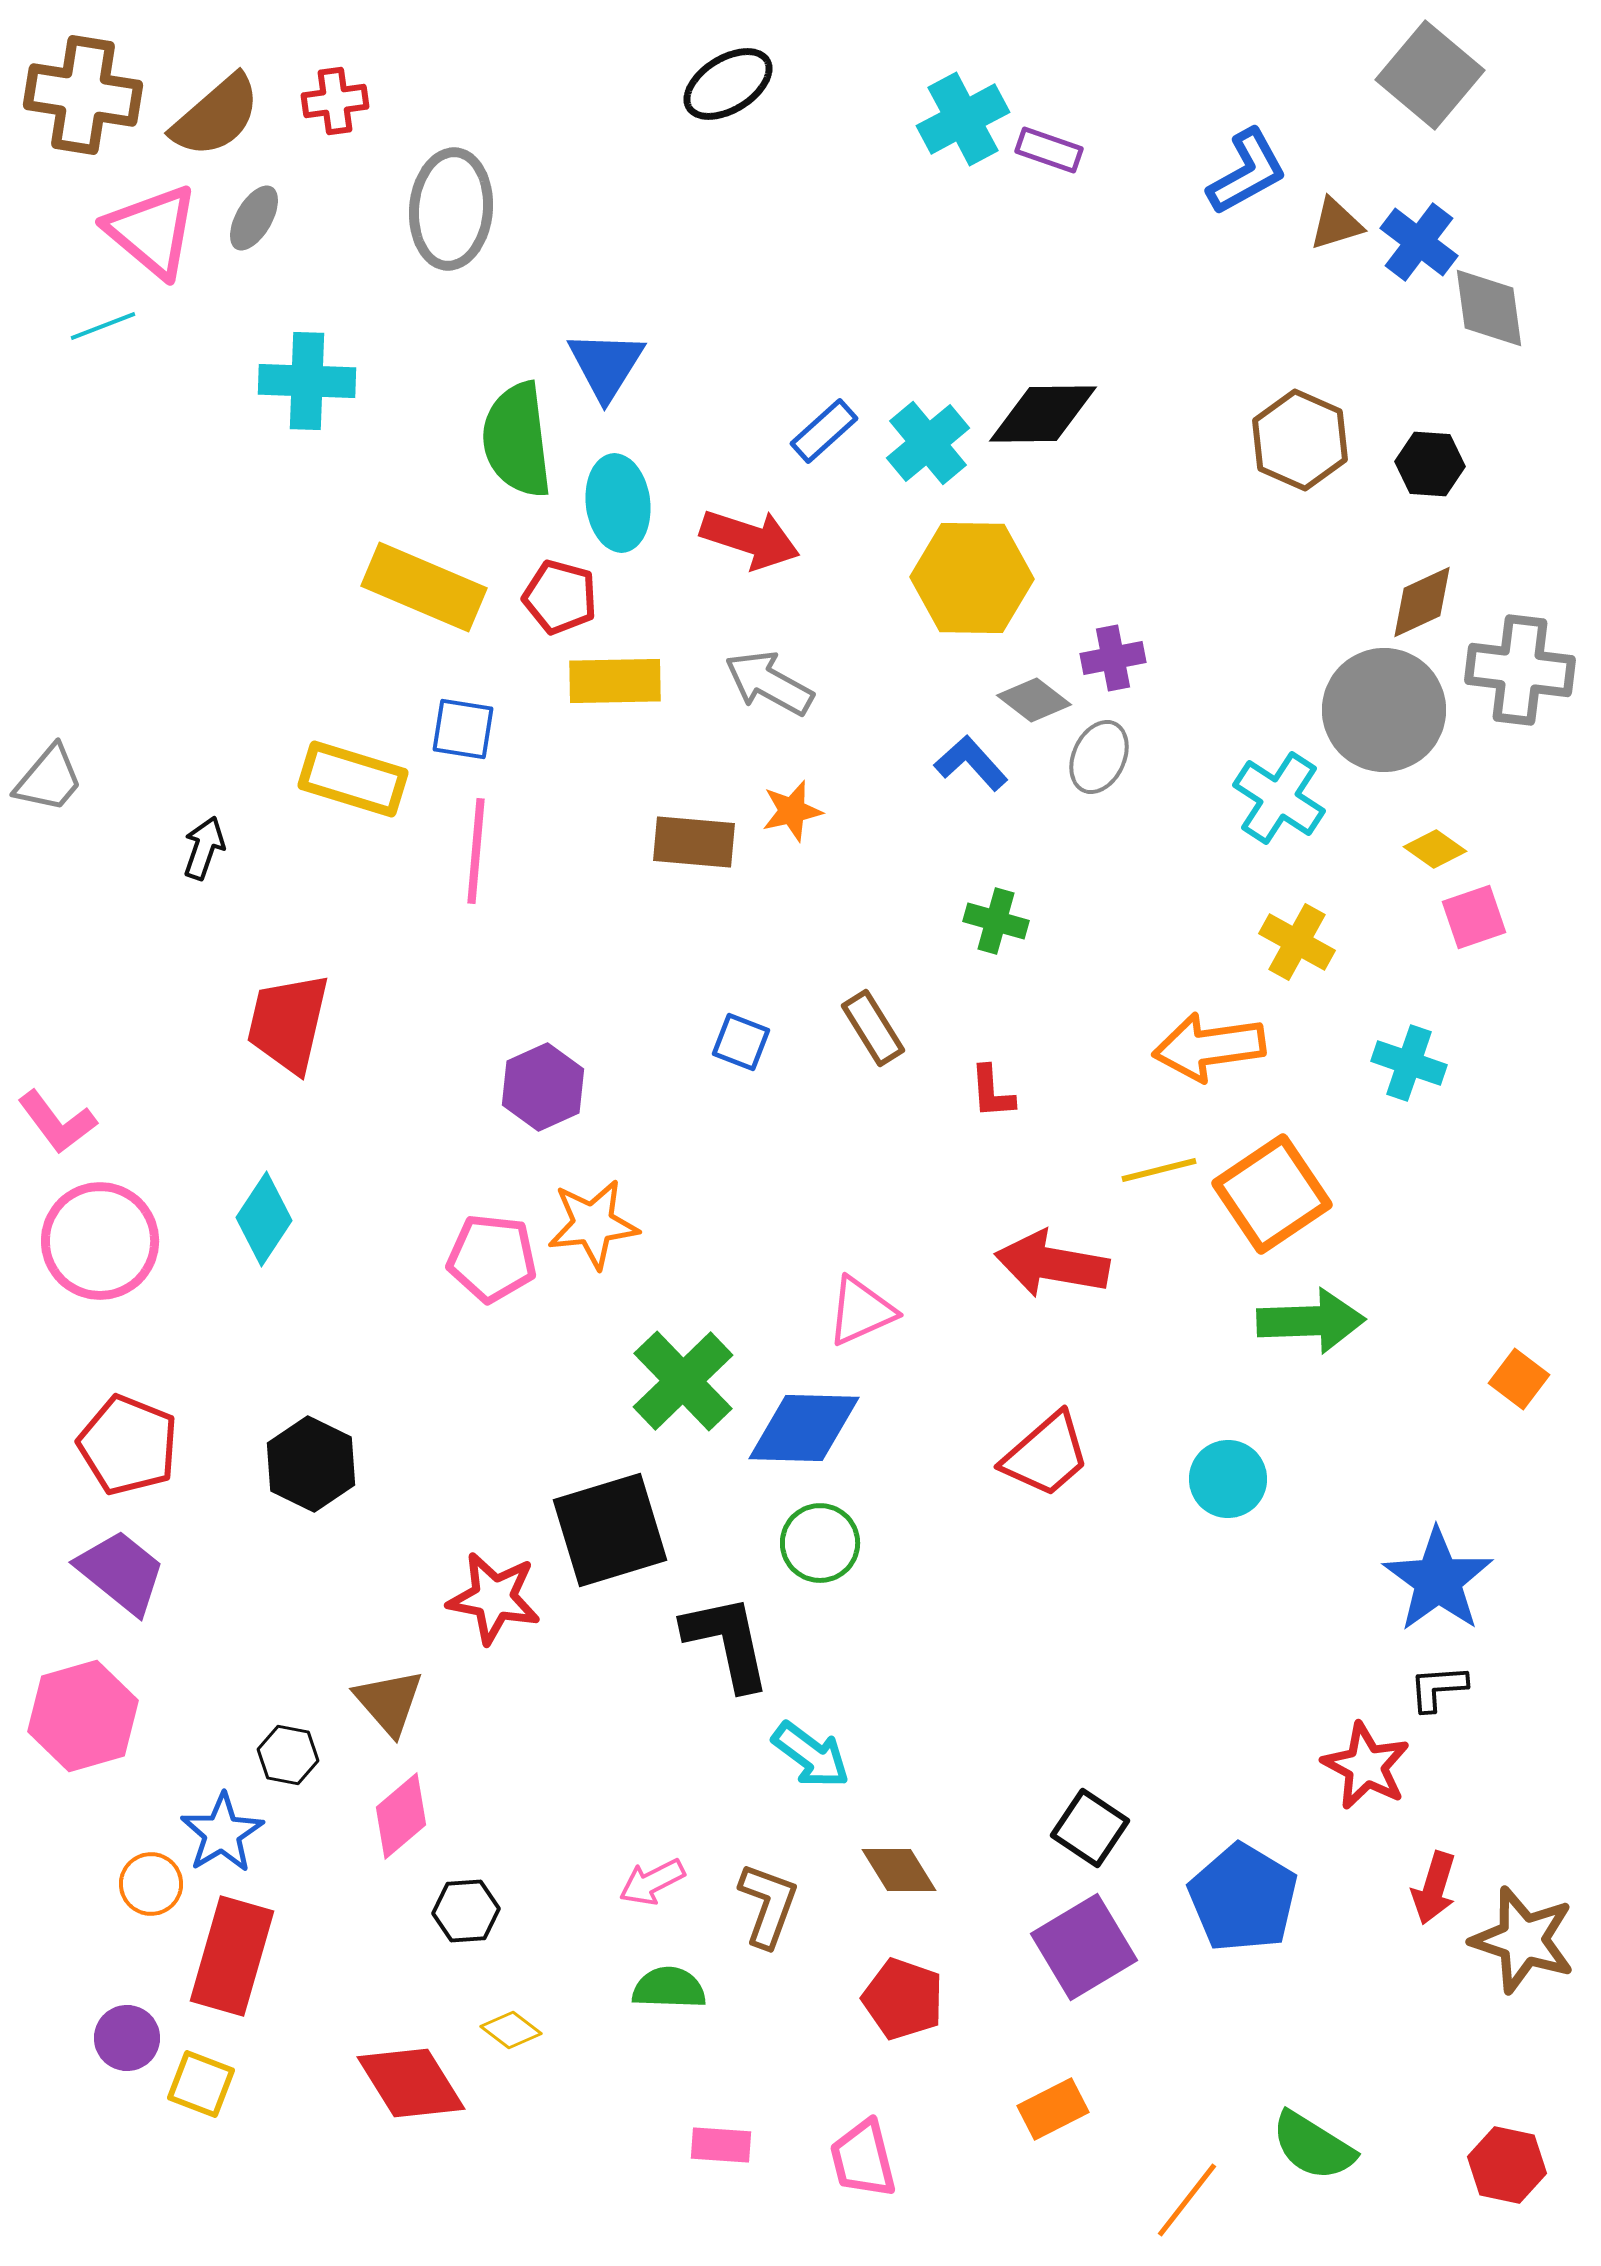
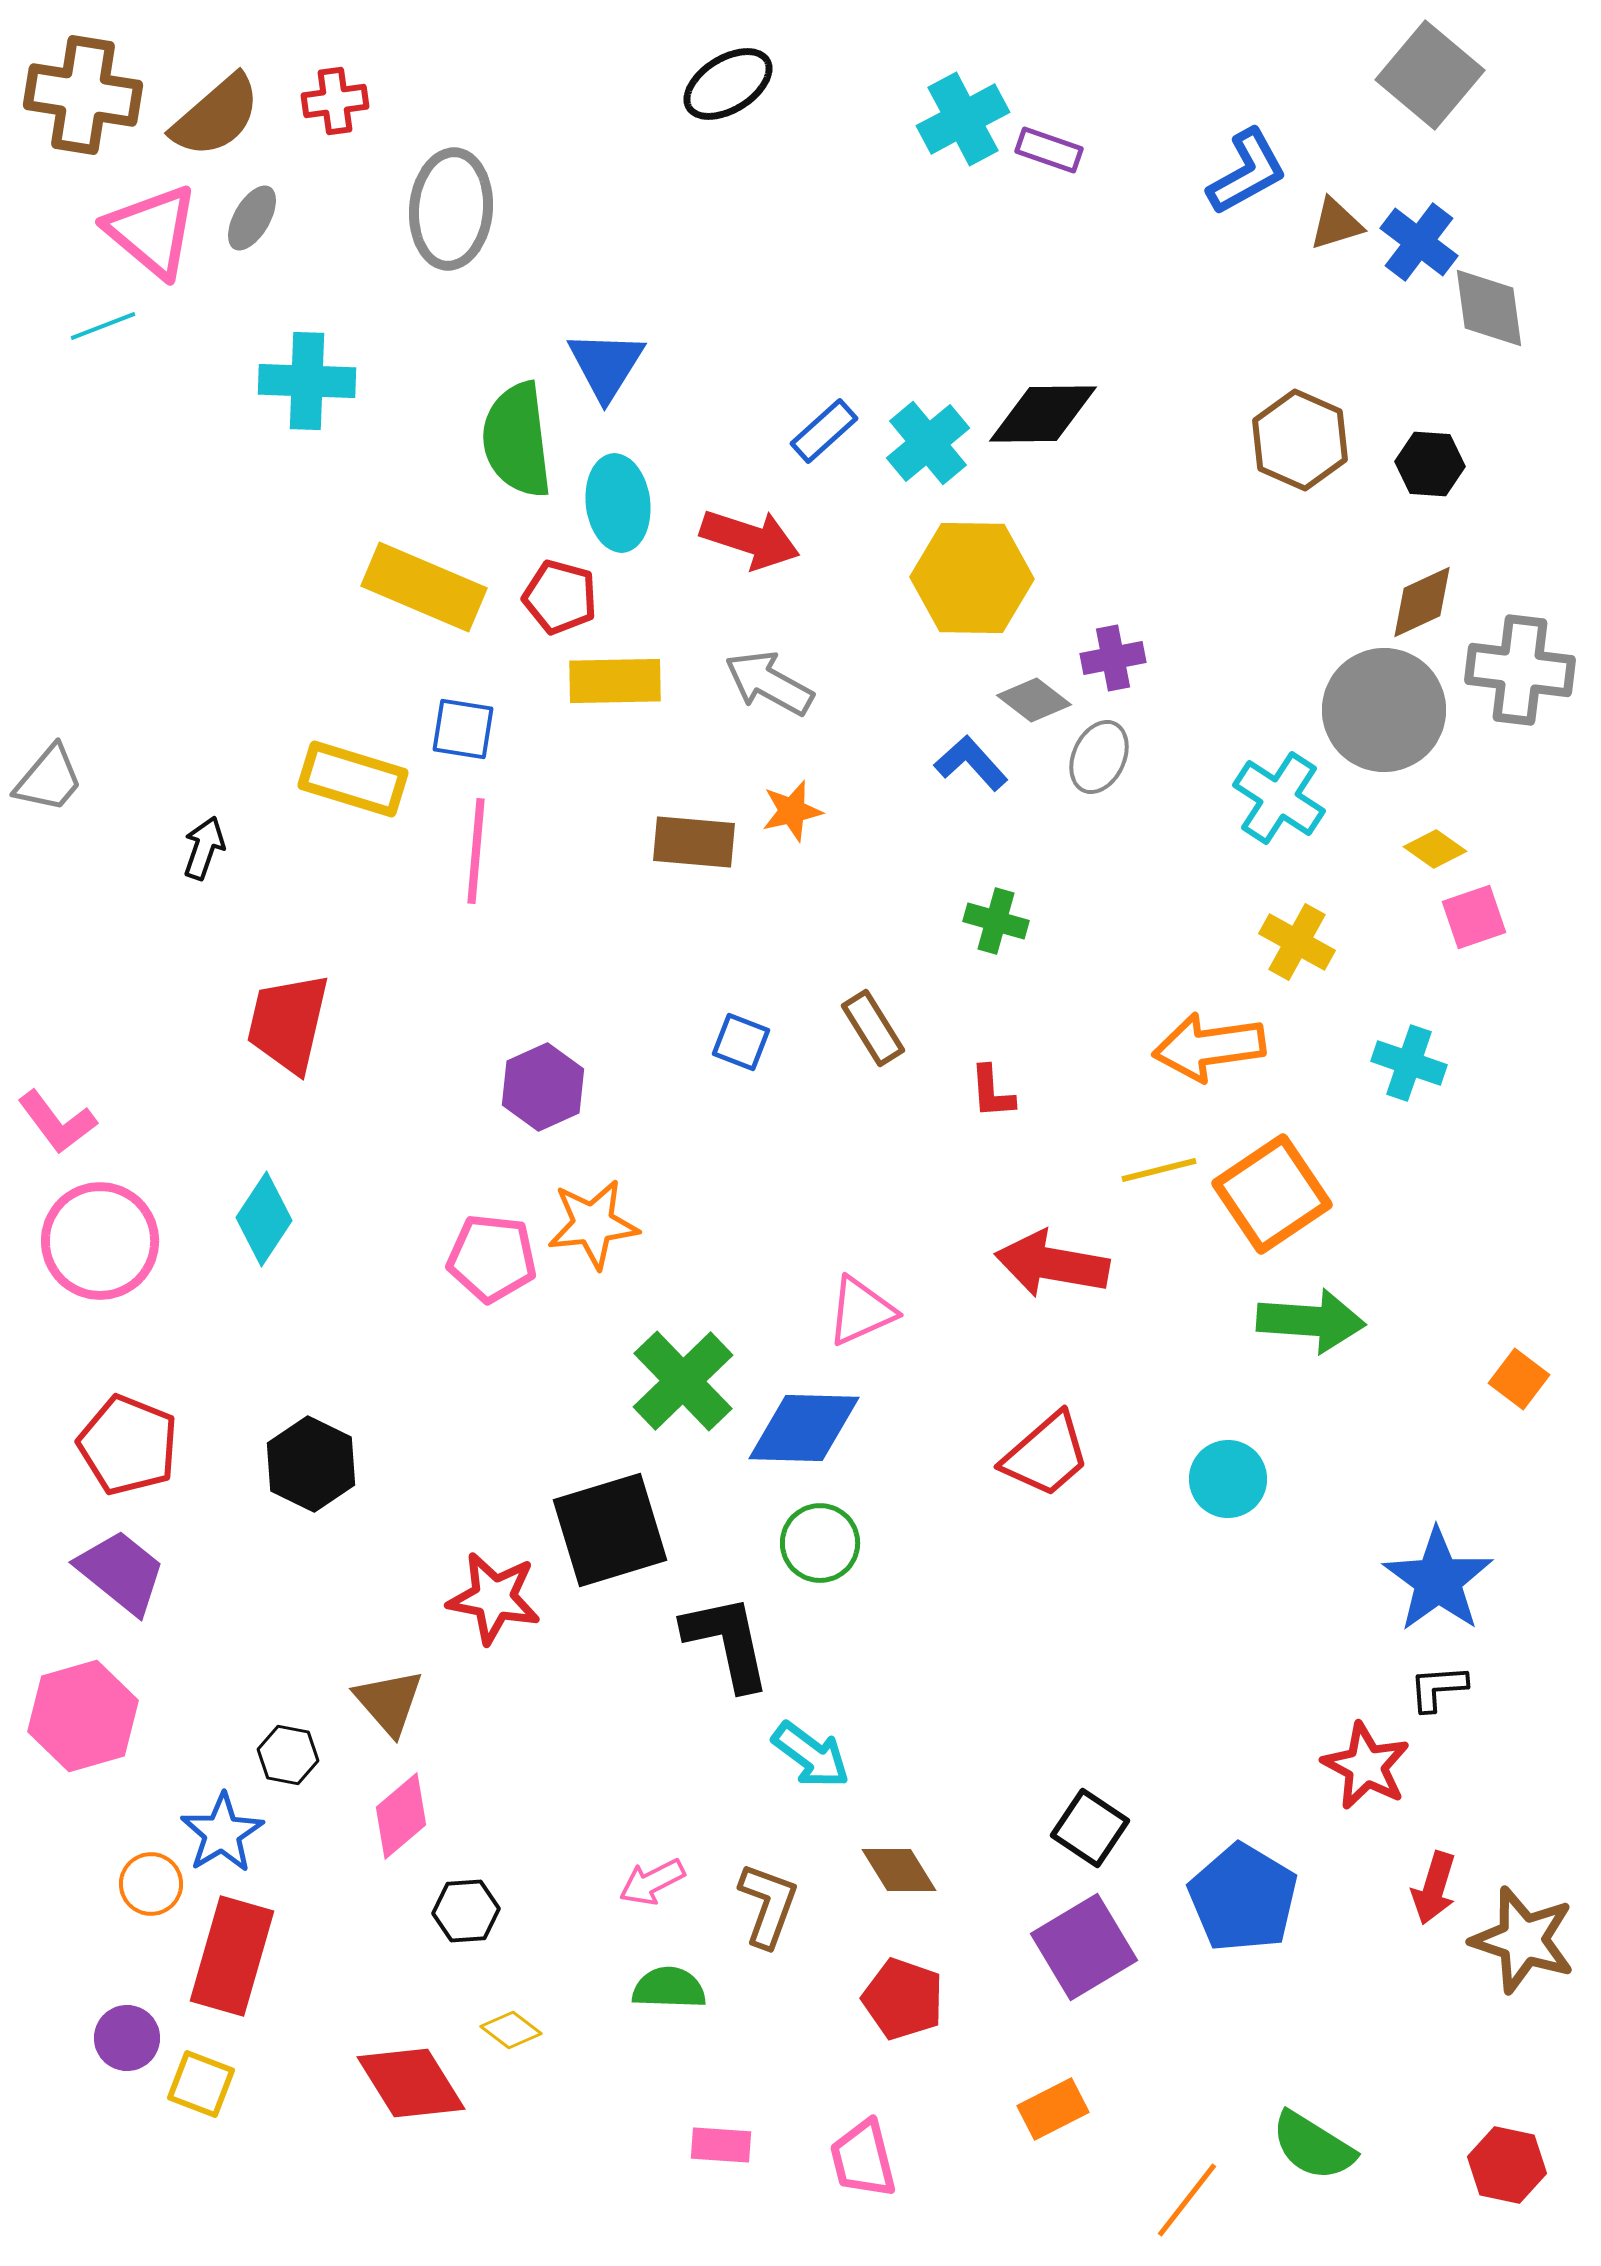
gray ellipse at (254, 218): moved 2 px left
green arrow at (1311, 1321): rotated 6 degrees clockwise
